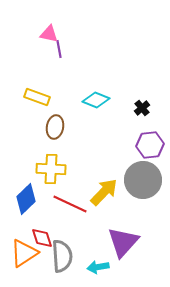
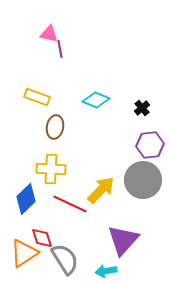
purple line: moved 1 px right
yellow arrow: moved 3 px left, 2 px up
purple triangle: moved 2 px up
gray semicircle: moved 3 px right, 3 px down; rotated 28 degrees counterclockwise
cyan arrow: moved 8 px right, 4 px down
